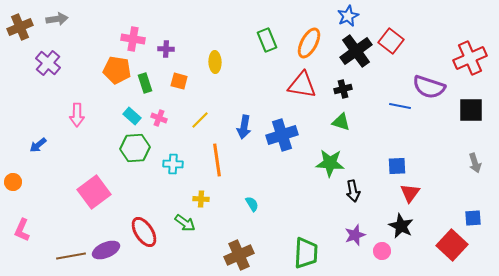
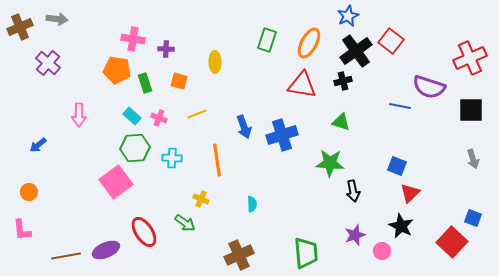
gray arrow at (57, 19): rotated 15 degrees clockwise
green rectangle at (267, 40): rotated 40 degrees clockwise
black cross at (343, 89): moved 8 px up
pink arrow at (77, 115): moved 2 px right
yellow line at (200, 120): moved 3 px left, 6 px up; rotated 24 degrees clockwise
blue arrow at (244, 127): rotated 30 degrees counterclockwise
gray arrow at (475, 163): moved 2 px left, 4 px up
cyan cross at (173, 164): moved 1 px left, 6 px up
blue square at (397, 166): rotated 24 degrees clockwise
orange circle at (13, 182): moved 16 px right, 10 px down
pink square at (94, 192): moved 22 px right, 10 px up
red triangle at (410, 193): rotated 10 degrees clockwise
yellow cross at (201, 199): rotated 21 degrees clockwise
cyan semicircle at (252, 204): rotated 28 degrees clockwise
blue square at (473, 218): rotated 24 degrees clockwise
pink L-shape at (22, 230): rotated 30 degrees counterclockwise
red square at (452, 245): moved 3 px up
green trapezoid at (306, 253): rotated 8 degrees counterclockwise
brown line at (71, 256): moved 5 px left
